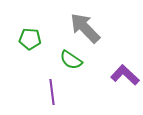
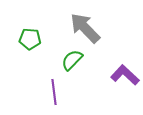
green semicircle: moved 1 px right; rotated 100 degrees clockwise
purple line: moved 2 px right
